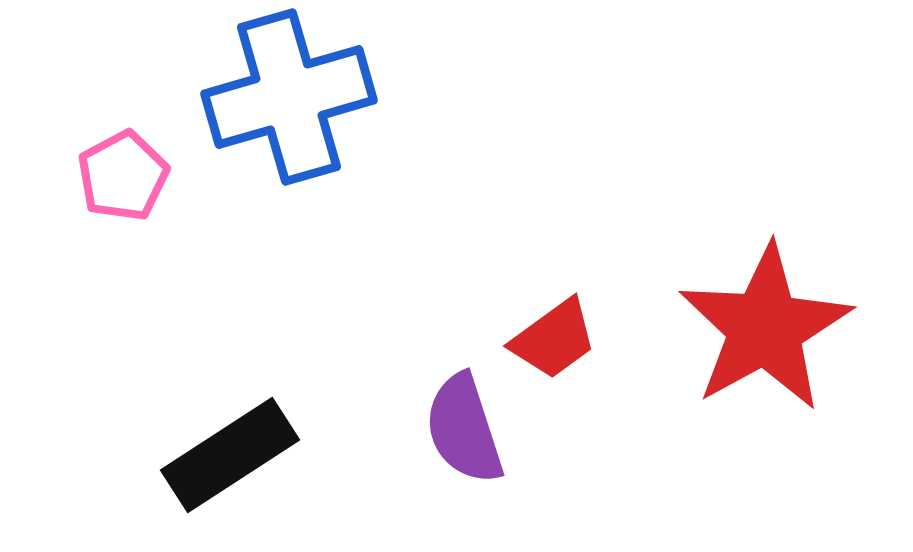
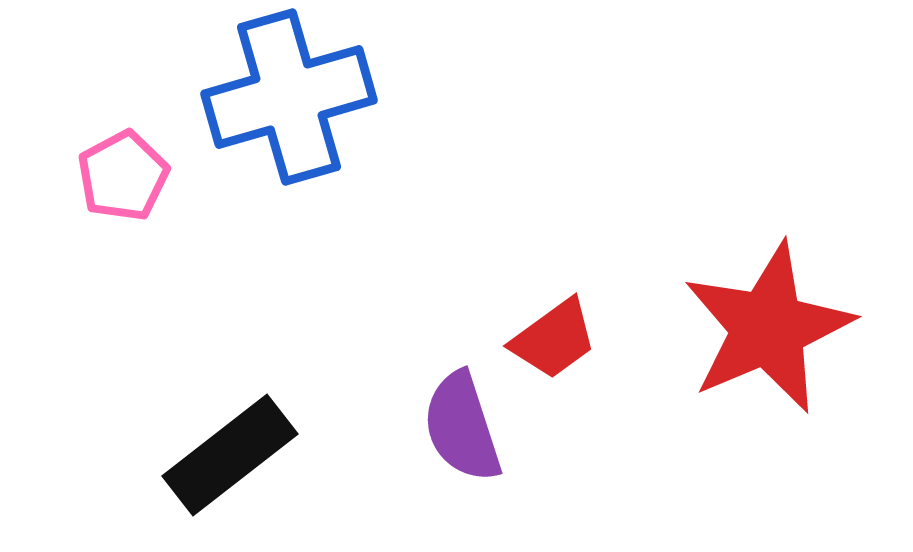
red star: moved 3 px right; rotated 6 degrees clockwise
purple semicircle: moved 2 px left, 2 px up
black rectangle: rotated 5 degrees counterclockwise
